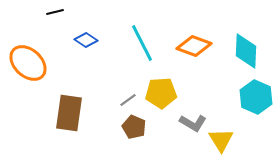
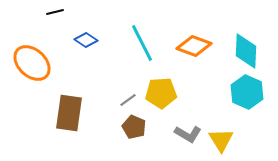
orange ellipse: moved 4 px right
cyan hexagon: moved 9 px left, 5 px up
gray L-shape: moved 5 px left, 11 px down
